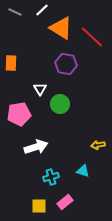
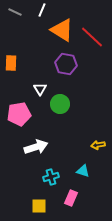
white line: rotated 24 degrees counterclockwise
orange triangle: moved 1 px right, 2 px down
pink rectangle: moved 6 px right, 4 px up; rotated 28 degrees counterclockwise
